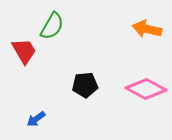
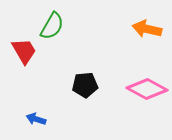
pink diamond: moved 1 px right
blue arrow: rotated 54 degrees clockwise
